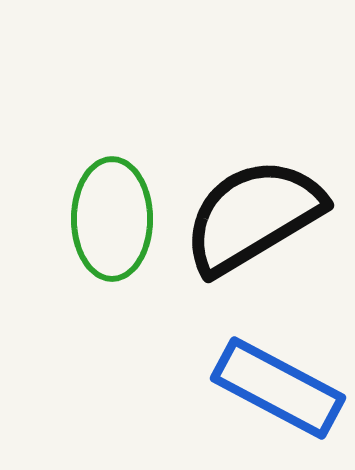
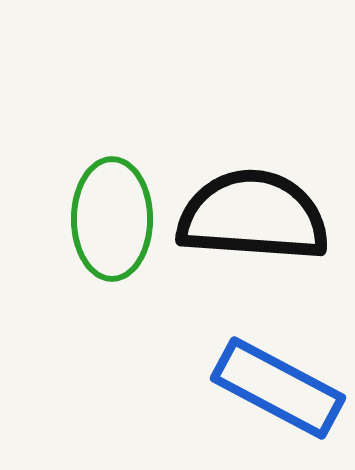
black semicircle: rotated 35 degrees clockwise
